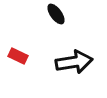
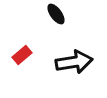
red rectangle: moved 4 px right, 1 px up; rotated 66 degrees counterclockwise
